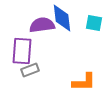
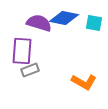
blue diamond: moved 2 px right; rotated 72 degrees counterclockwise
purple semicircle: moved 3 px left, 2 px up; rotated 25 degrees clockwise
orange L-shape: rotated 30 degrees clockwise
